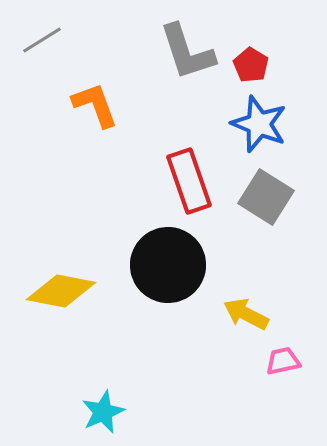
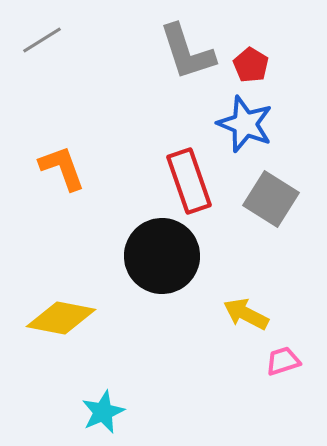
orange L-shape: moved 33 px left, 63 px down
blue star: moved 14 px left
gray square: moved 5 px right, 2 px down
black circle: moved 6 px left, 9 px up
yellow diamond: moved 27 px down
pink trapezoid: rotated 6 degrees counterclockwise
